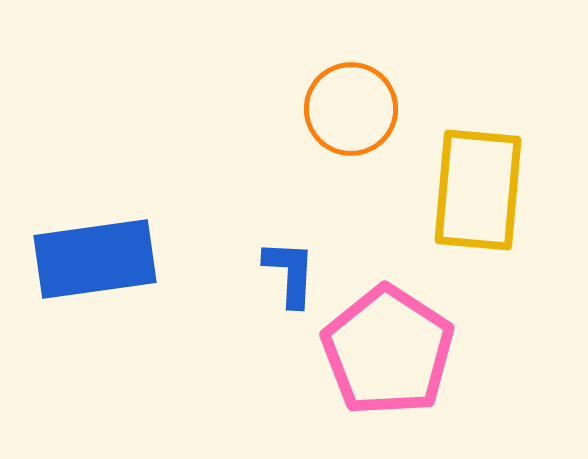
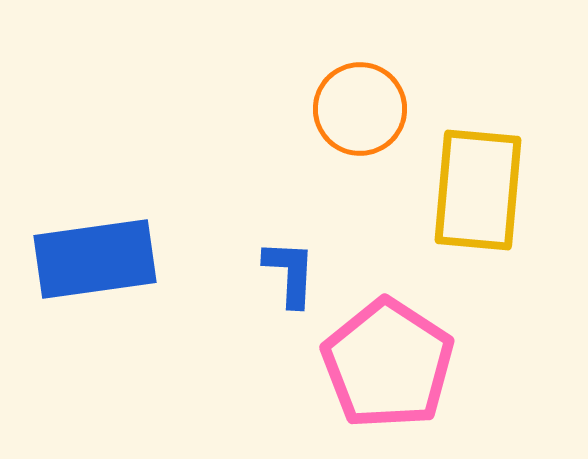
orange circle: moved 9 px right
pink pentagon: moved 13 px down
